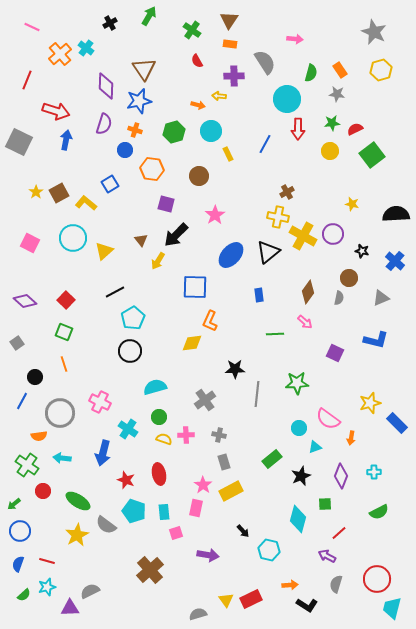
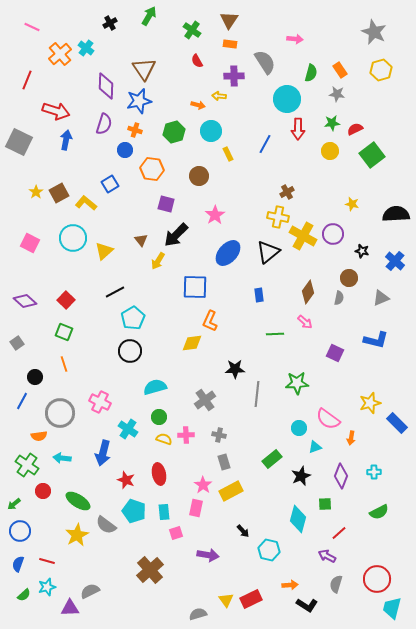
blue ellipse at (231, 255): moved 3 px left, 2 px up
